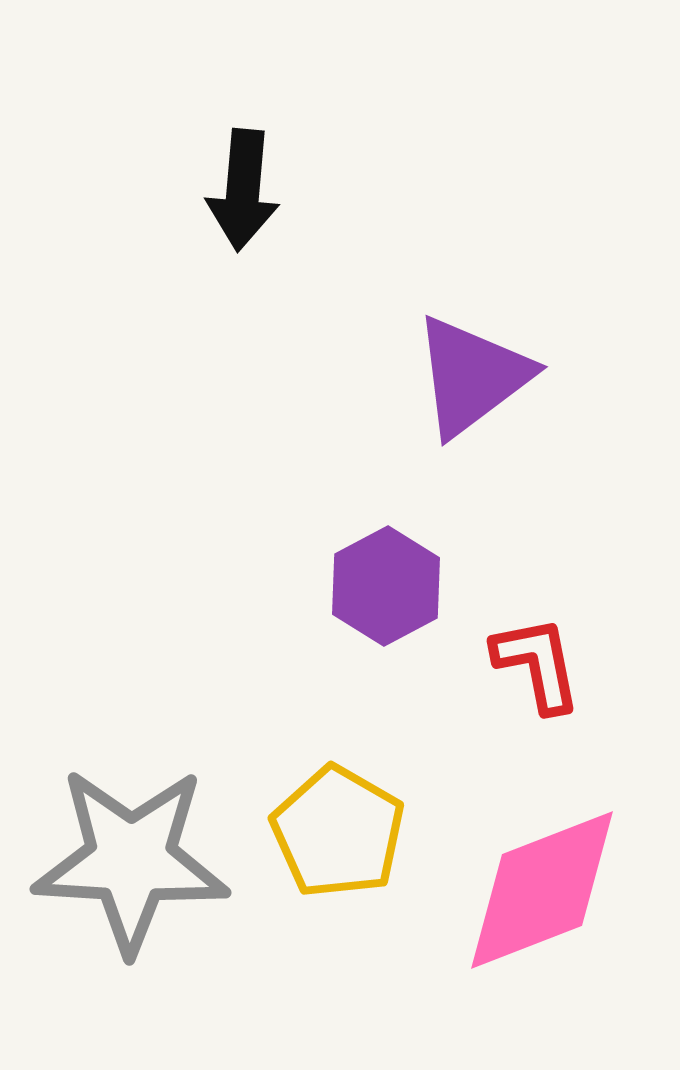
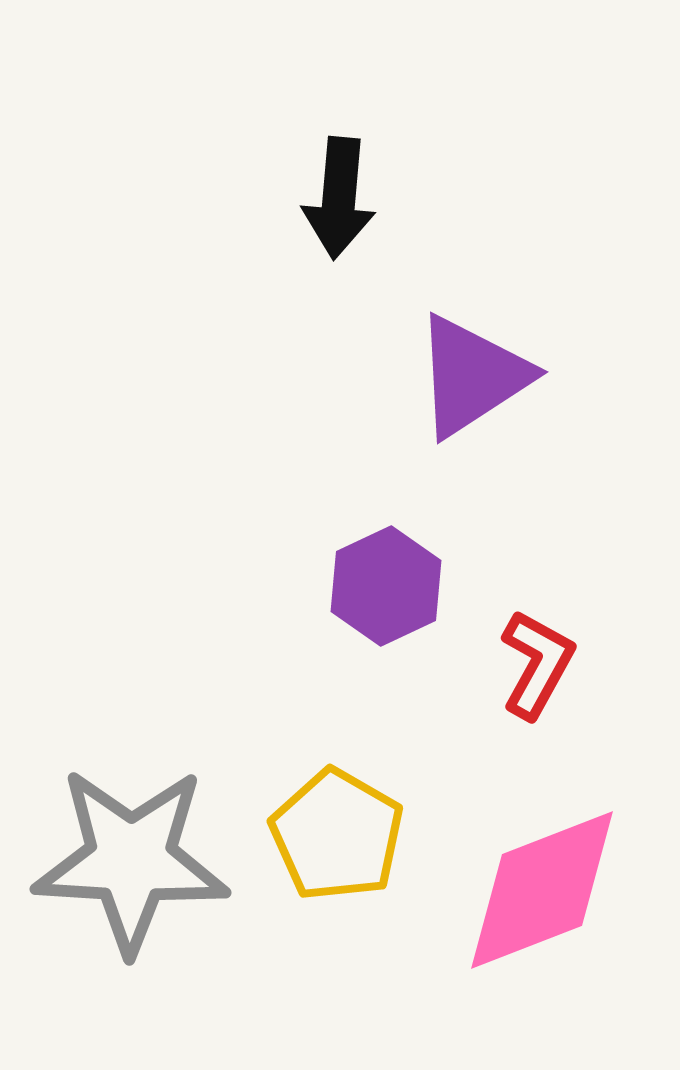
black arrow: moved 96 px right, 8 px down
purple triangle: rotated 4 degrees clockwise
purple hexagon: rotated 3 degrees clockwise
red L-shape: rotated 40 degrees clockwise
yellow pentagon: moved 1 px left, 3 px down
